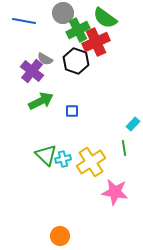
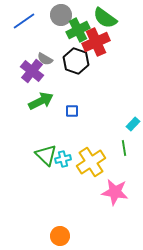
gray circle: moved 2 px left, 2 px down
blue line: rotated 45 degrees counterclockwise
